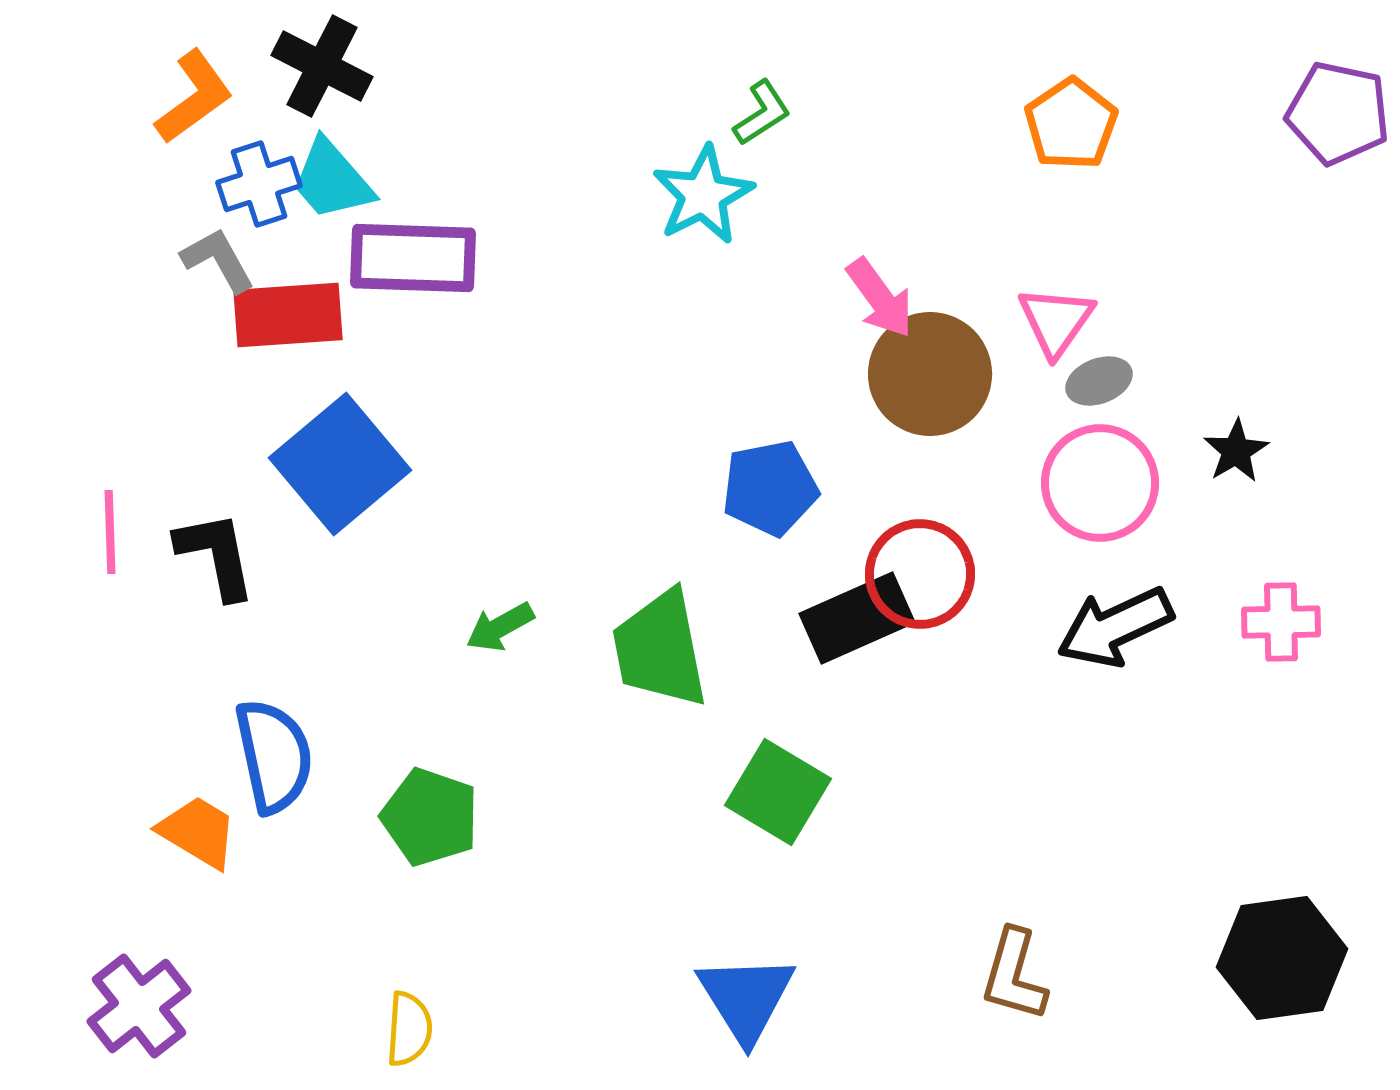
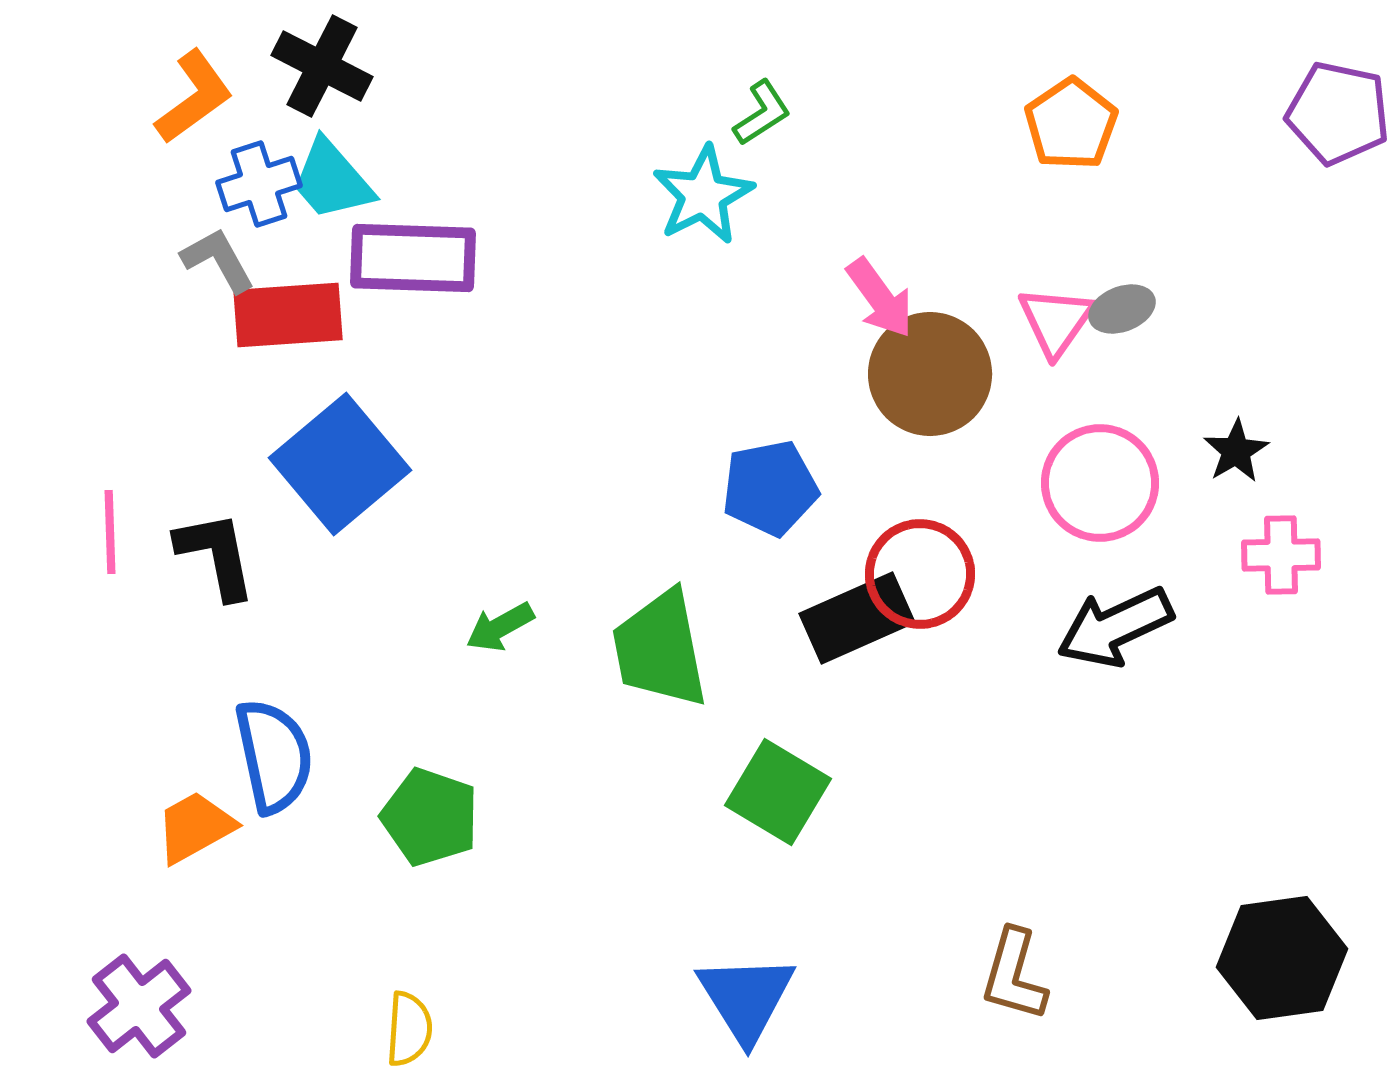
gray ellipse: moved 23 px right, 72 px up
pink cross: moved 67 px up
orange trapezoid: moved 3 px left, 5 px up; rotated 60 degrees counterclockwise
